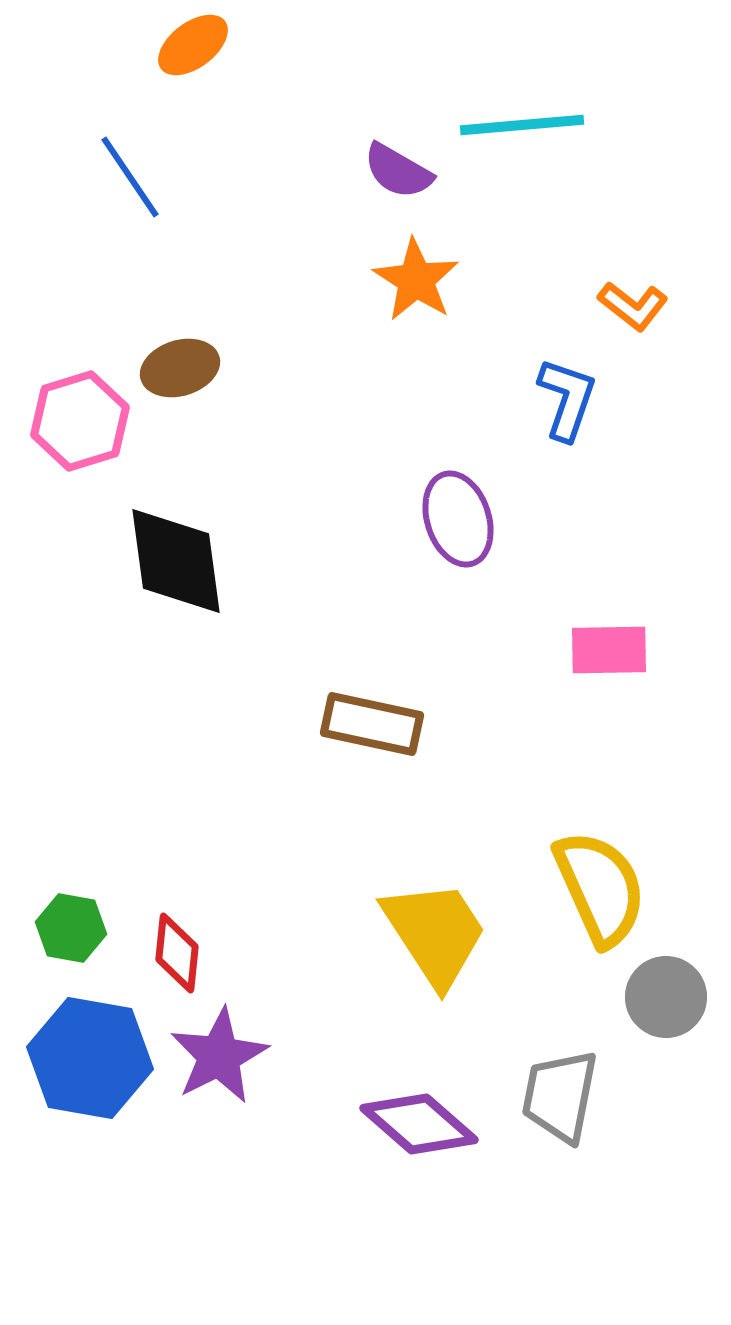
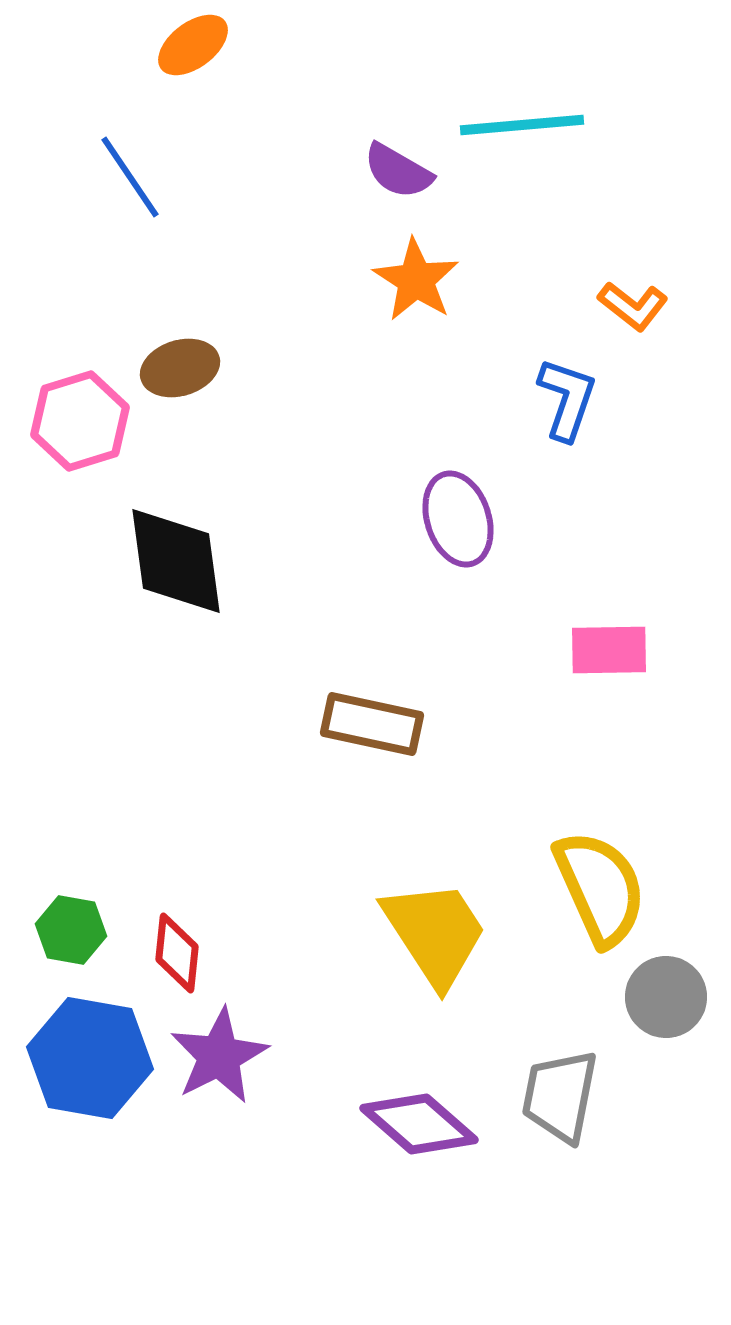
green hexagon: moved 2 px down
